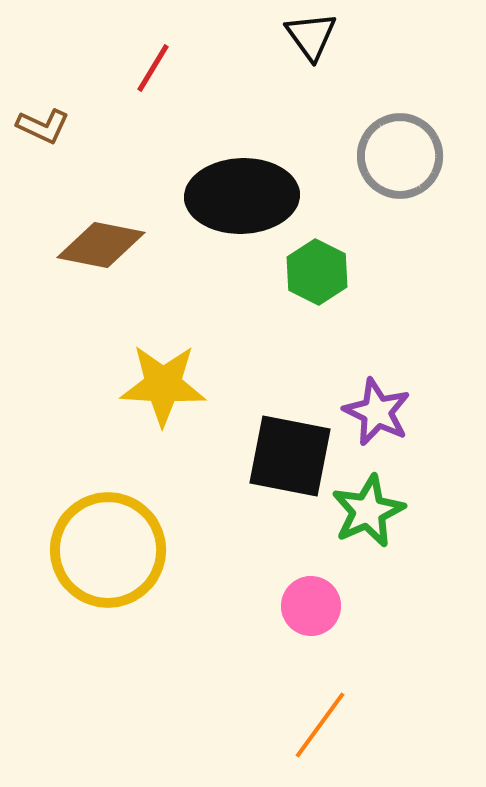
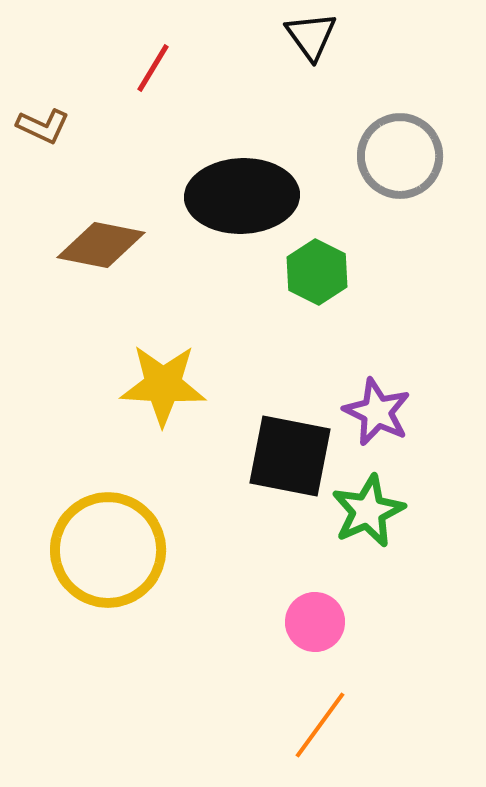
pink circle: moved 4 px right, 16 px down
